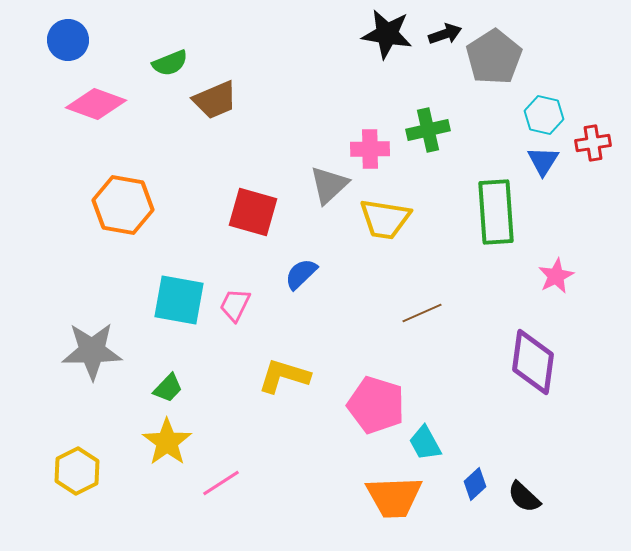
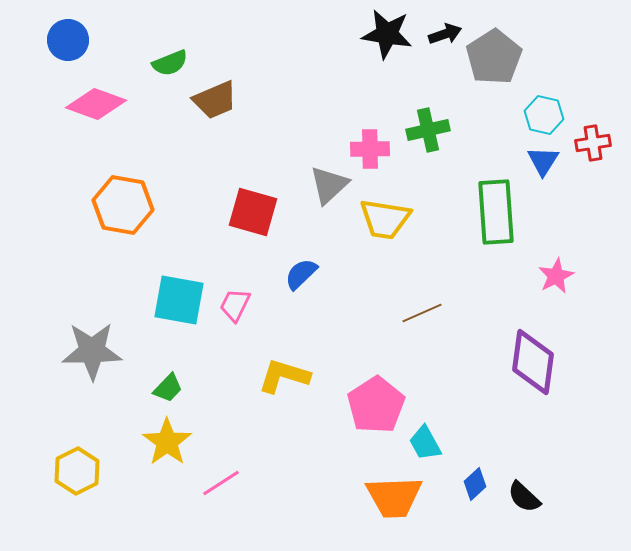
pink pentagon: rotated 22 degrees clockwise
